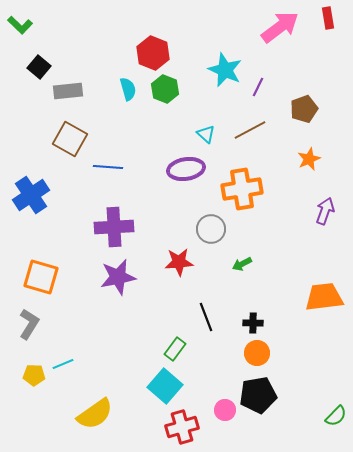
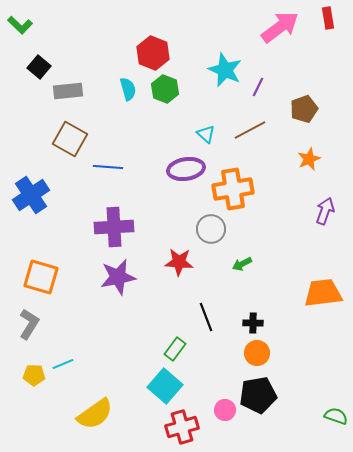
orange cross: moved 9 px left
red star: rotated 8 degrees clockwise
orange trapezoid: moved 1 px left, 4 px up
green semicircle: rotated 115 degrees counterclockwise
